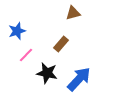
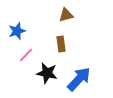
brown triangle: moved 7 px left, 2 px down
brown rectangle: rotated 49 degrees counterclockwise
